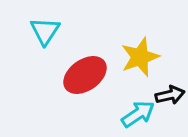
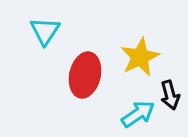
yellow star: rotated 6 degrees counterclockwise
red ellipse: rotated 42 degrees counterclockwise
black arrow: rotated 88 degrees clockwise
